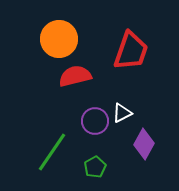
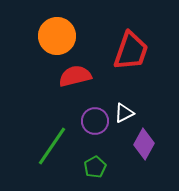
orange circle: moved 2 px left, 3 px up
white triangle: moved 2 px right
green line: moved 6 px up
